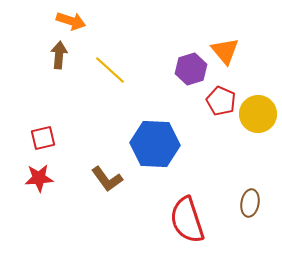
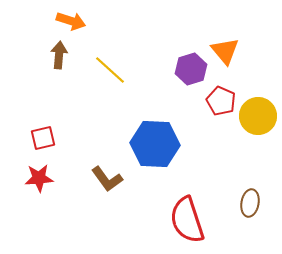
yellow circle: moved 2 px down
